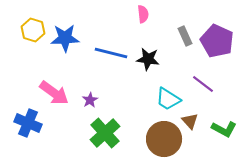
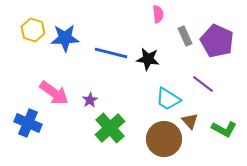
pink semicircle: moved 15 px right
green cross: moved 5 px right, 5 px up
